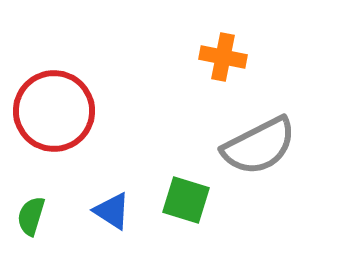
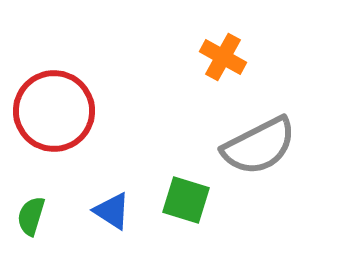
orange cross: rotated 18 degrees clockwise
